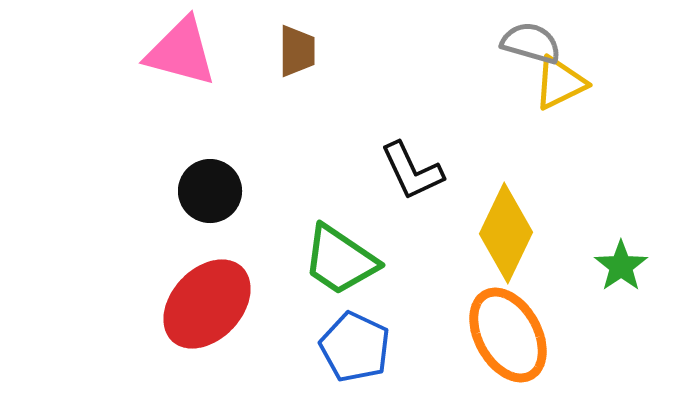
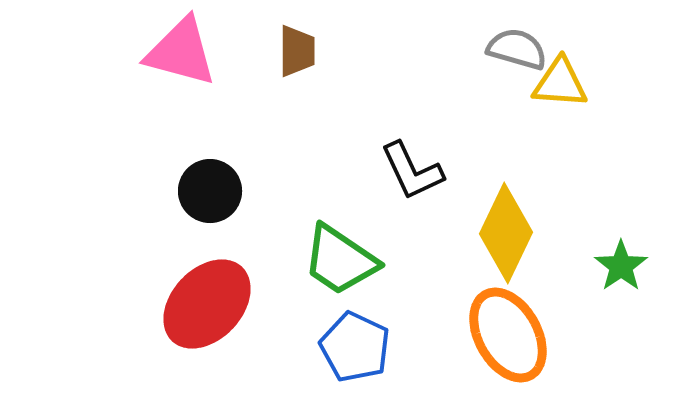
gray semicircle: moved 14 px left, 6 px down
yellow triangle: rotated 30 degrees clockwise
